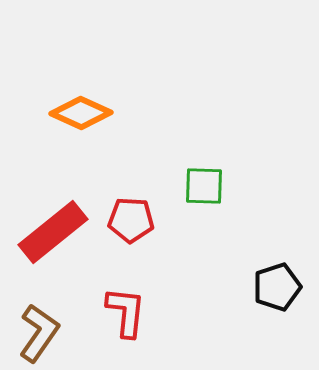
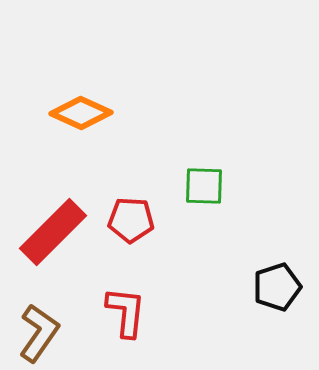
red rectangle: rotated 6 degrees counterclockwise
